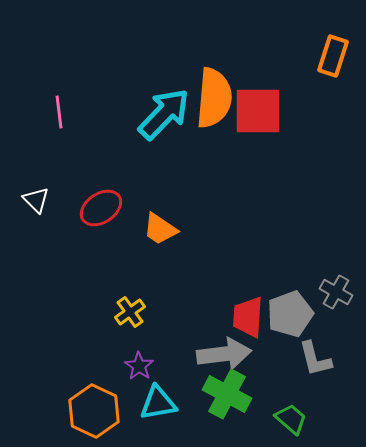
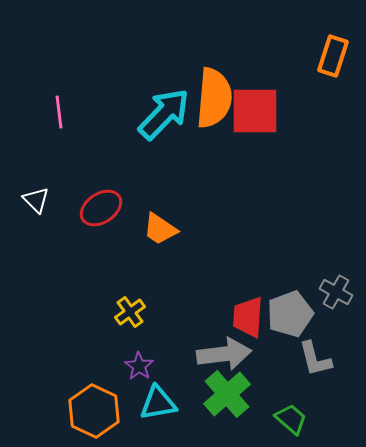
red square: moved 3 px left
green cross: rotated 21 degrees clockwise
